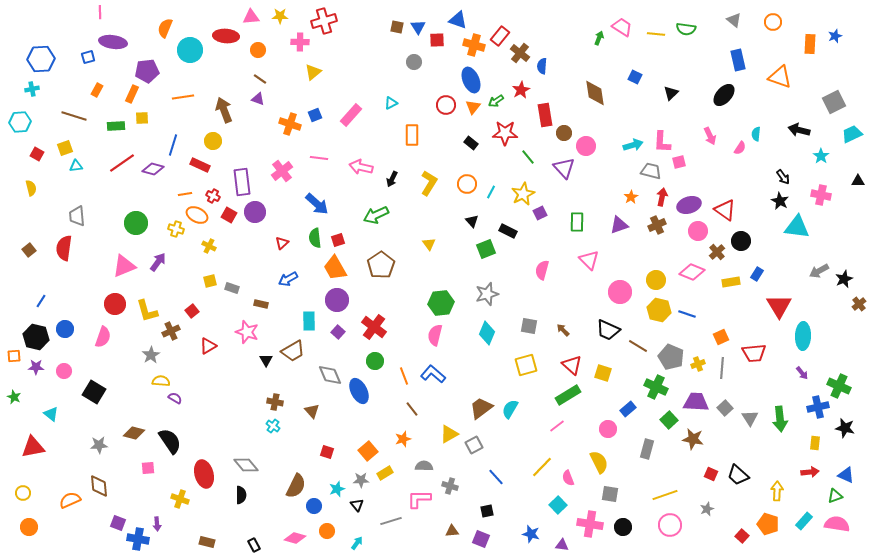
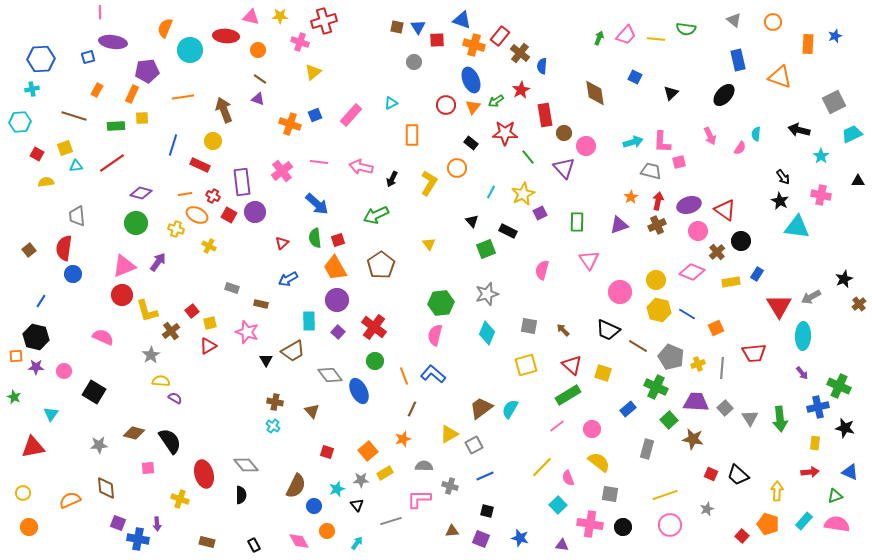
pink triangle at (251, 17): rotated 18 degrees clockwise
blue triangle at (458, 20): moved 4 px right
pink trapezoid at (622, 27): moved 4 px right, 8 px down; rotated 100 degrees clockwise
yellow line at (656, 34): moved 5 px down
pink cross at (300, 42): rotated 18 degrees clockwise
orange rectangle at (810, 44): moved 2 px left
cyan arrow at (633, 145): moved 3 px up
pink line at (319, 158): moved 4 px down
red line at (122, 163): moved 10 px left
purple diamond at (153, 169): moved 12 px left, 24 px down
orange circle at (467, 184): moved 10 px left, 16 px up
yellow semicircle at (31, 188): moved 15 px right, 6 px up; rotated 84 degrees counterclockwise
red arrow at (662, 197): moved 4 px left, 4 px down
pink triangle at (589, 260): rotated 10 degrees clockwise
gray arrow at (819, 271): moved 8 px left, 26 px down
yellow square at (210, 281): moved 42 px down
red circle at (115, 304): moved 7 px right, 9 px up
blue line at (687, 314): rotated 12 degrees clockwise
blue circle at (65, 329): moved 8 px right, 55 px up
brown cross at (171, 331): rotated 12 degrees counterclockwise
pink semicircle at (103, 337): rotated 85 degrees counterclockwise
orange square at (721, 337): moved 5 px left, 9 px up
orange square at (14, 356): moved 2 px right
gray diamond at (330, 375): rotated 15 degrees counterclockwise
brown line at (412, 409): rotated 63 degrees clockwise
cyan triangle at (51, 414): rotated 28 degrees clockwise
pink circle at (608, 429): moved 16 px left
yellow semicircle at (599, 462): rotated 25 degrees counterclockwise
blue triangle at (846, 475): moved 4 px right, 3 px up
blue line at (496, 477): moved 11 px left, 1 px up; rotated 72 degrees counterclockwise
brown diamond at (99, 486): moved 7 px right, 2 px down
black square at (487, 511): rotated 24 degrees clockwise
blue star at (531, 534): moved 11 px left, 4 px down
pink diamond at (295, 538): moved 4 px right, 3 px down; rotated 45 degrees clockwise
